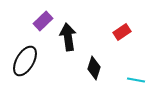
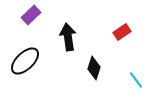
purple rectangle: moved 12 px left, 6 px up
black ellipse: rotated 16 degrees clockwise
cyan line: rotated 42 degrees clockwise
